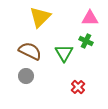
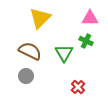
yellow triangle: moved 1 px down
